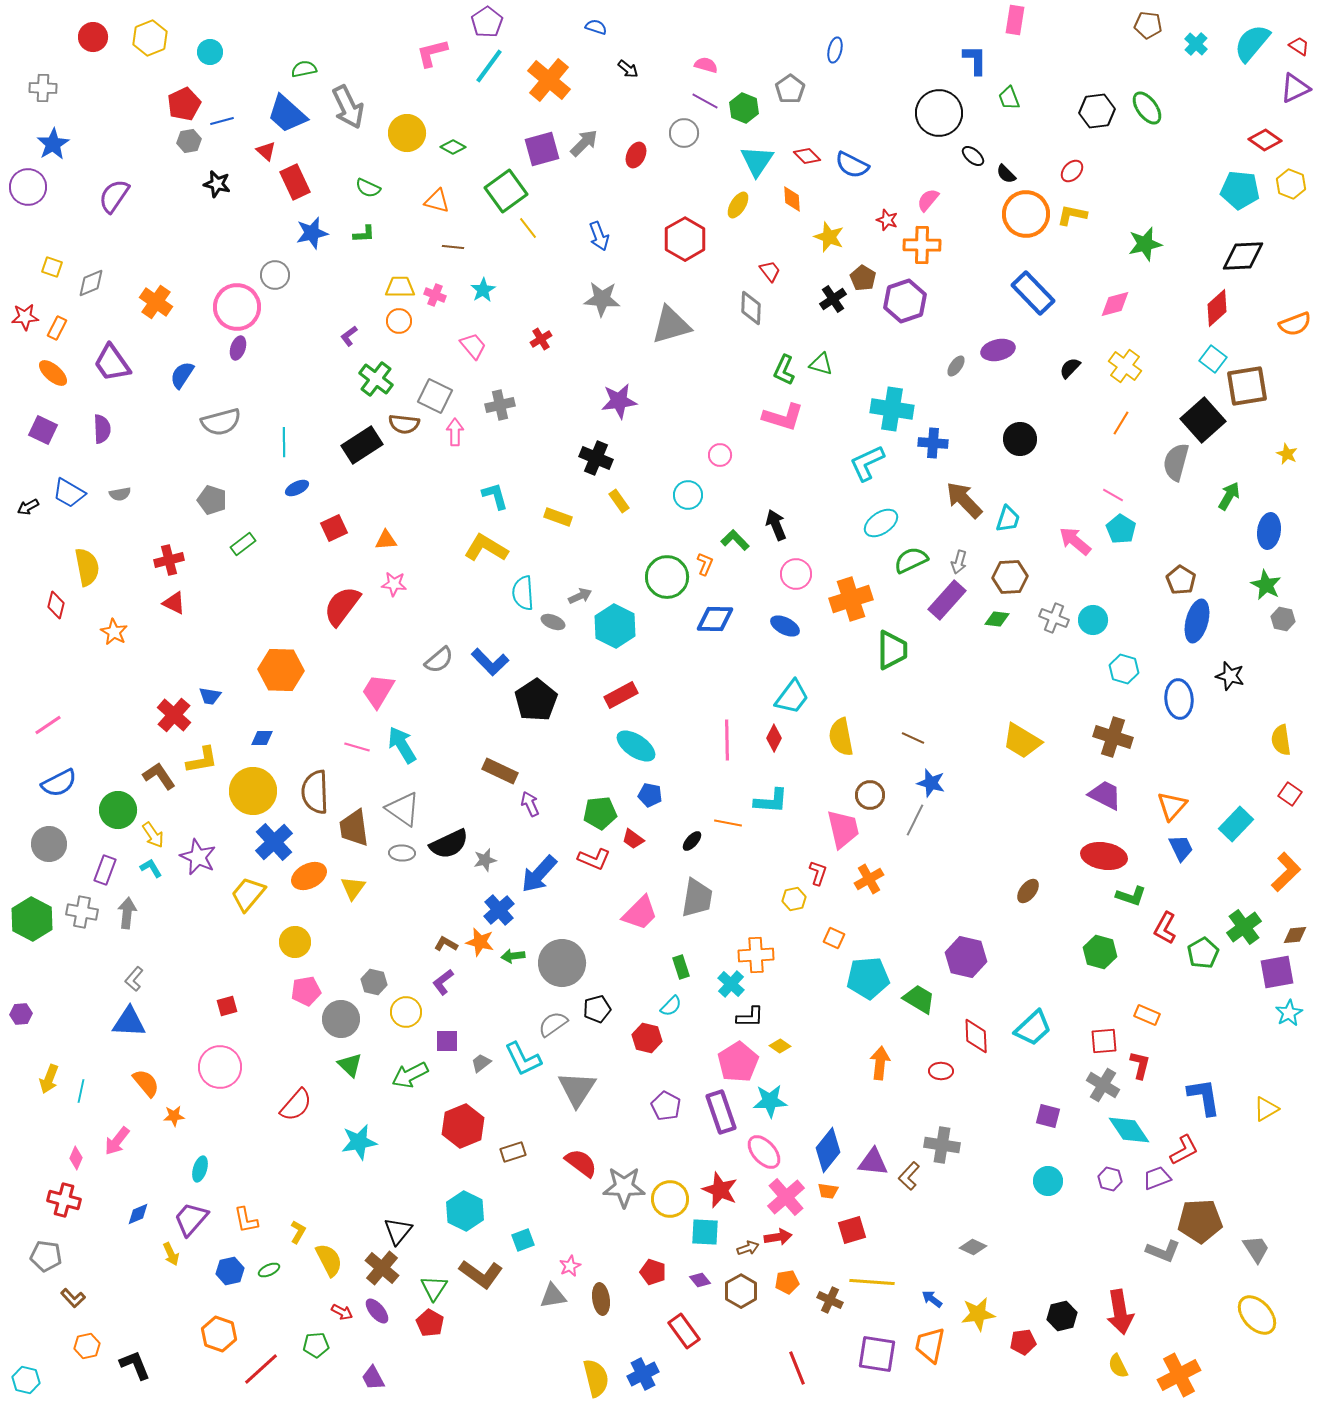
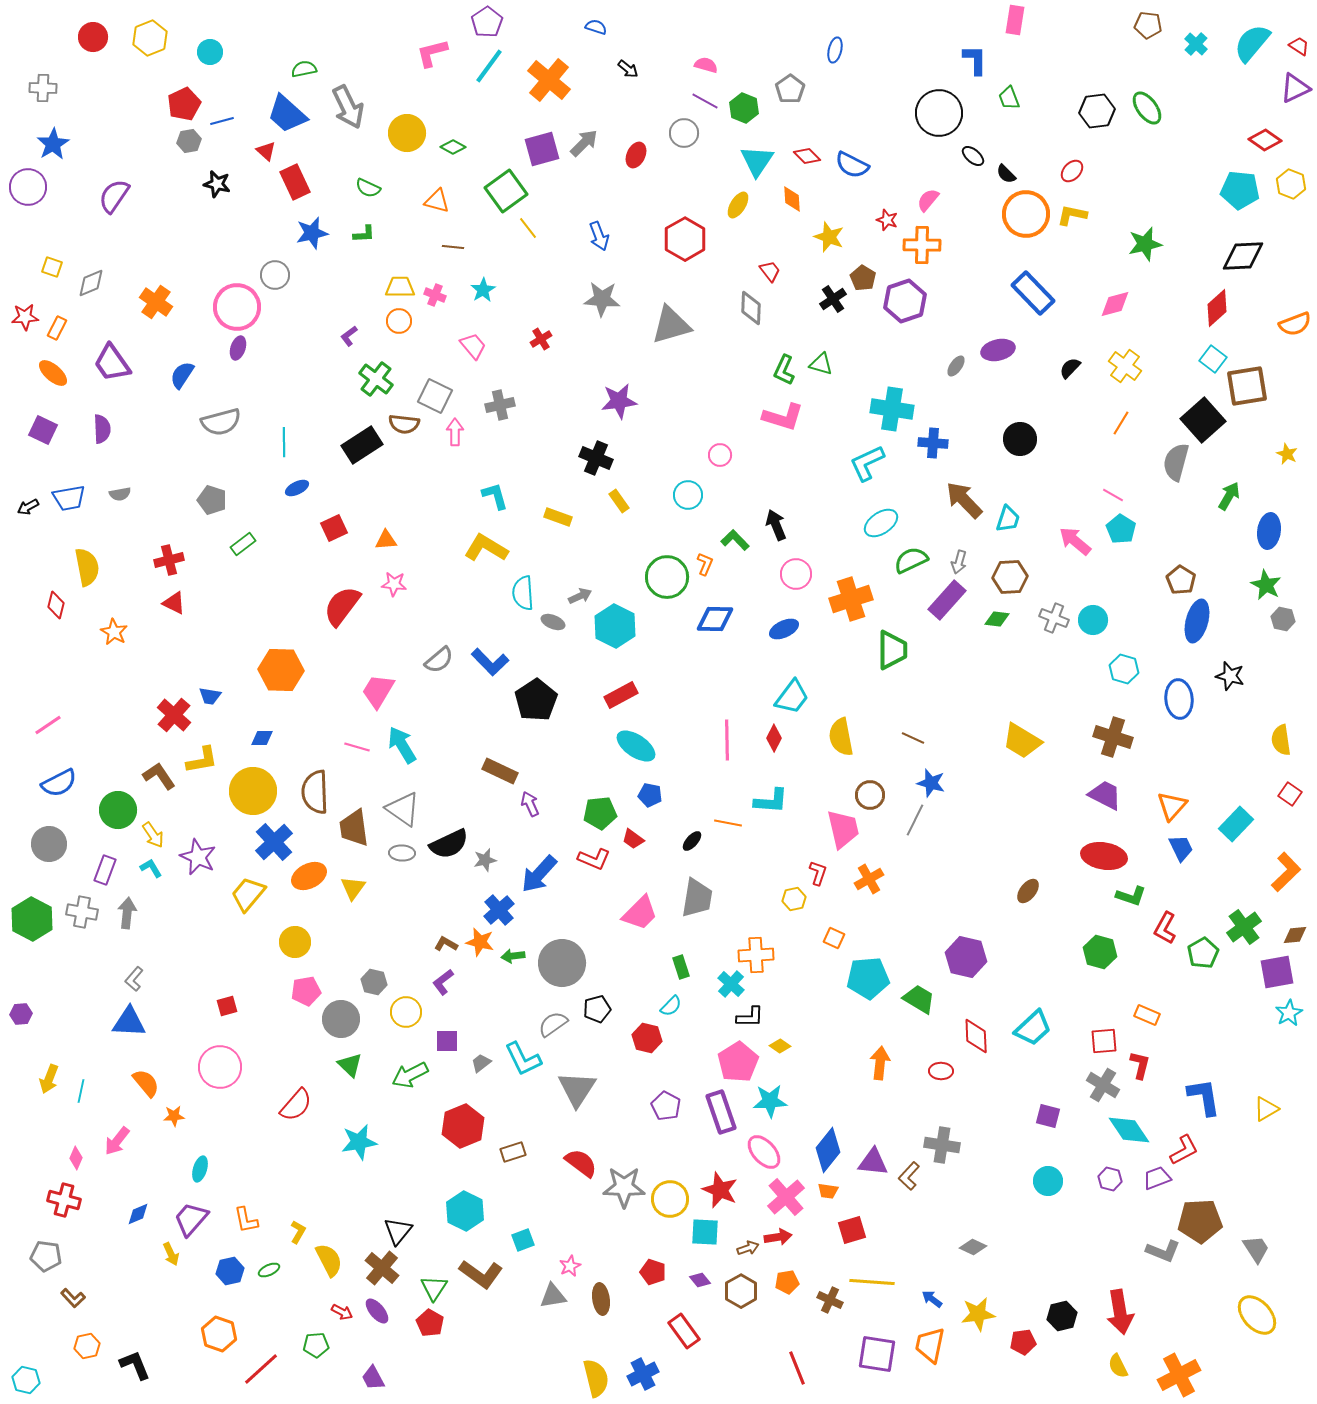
blue trapezoid at (69, 493): moved 5 px down; rotated 40 degrees counterclockwise
blue ellipse at (785, 626): moved 1 px left, 3 px down; rotated 52 degrees counterclockwise
